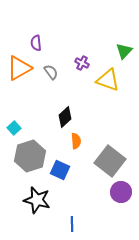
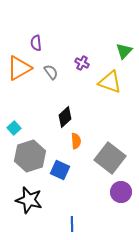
yellow triangle: moved 2 px right, 2 px down
gray square: moved 3 px up
black star: moved 8 px left
